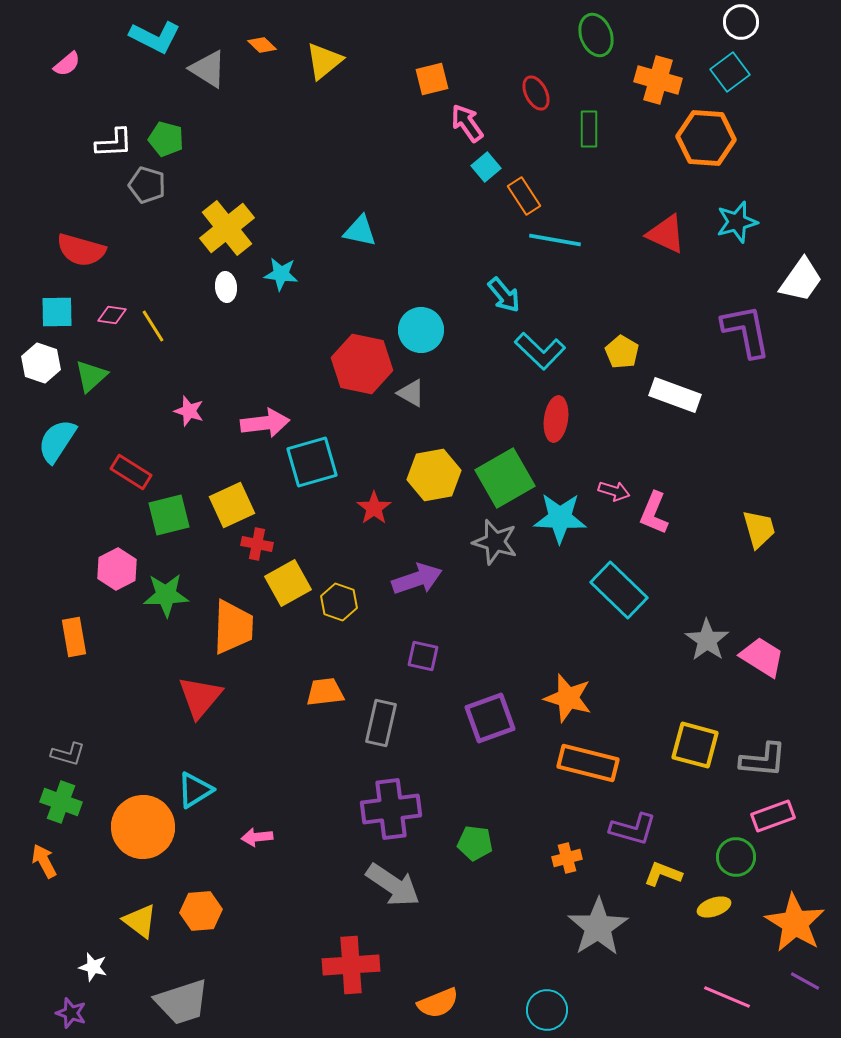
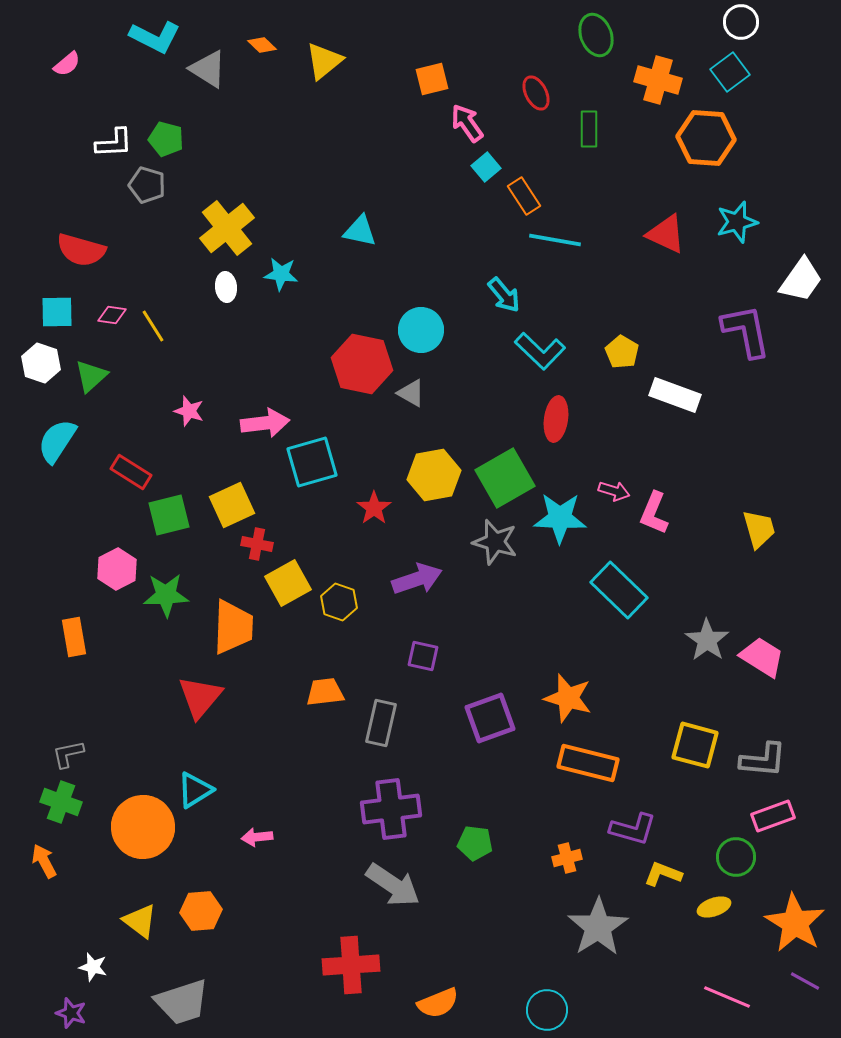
gray L-shape at (68, 754): rotated 152 degrees clockwise
